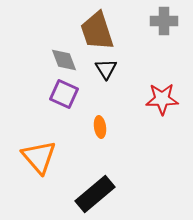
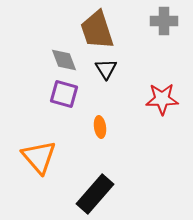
brown trapezoid: moved 1 px up
purple square: rotated 8 degrees counterclockwise
black rectangle: rotated 9 degrees counterclockwise
